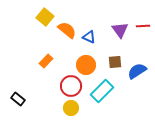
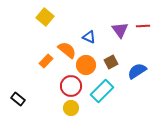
orange semicircle: moved 20 px down
brown square: moved 4 px left; rotated 24 degrees counterclockwise
